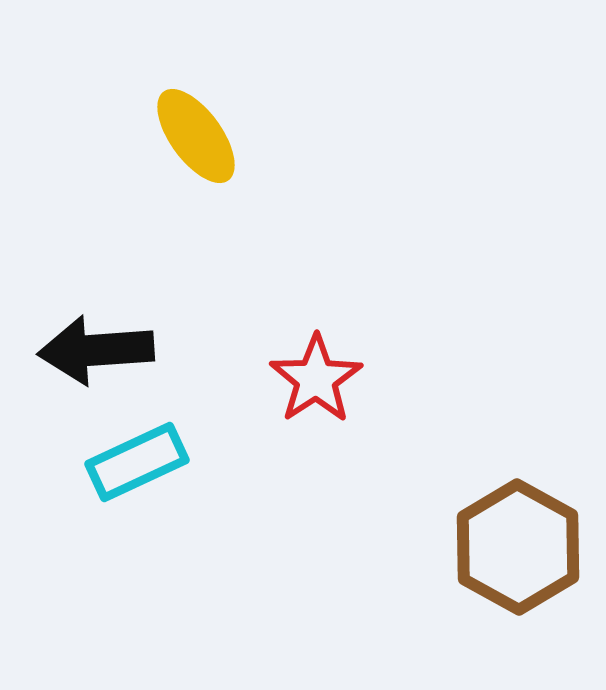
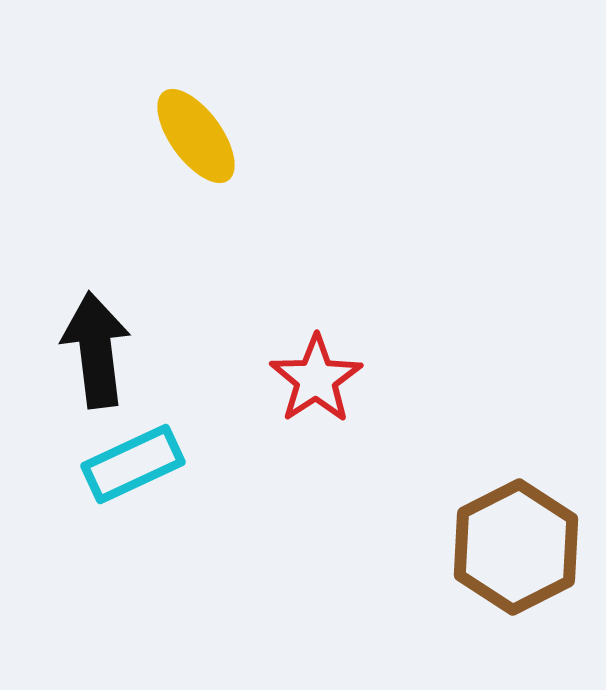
black arrow: rotated 87 degrees clockwise
cyan rectangle: moved 4 px left, 2 px down
brown hexagon: moved 2 px left; rotated 4 degrees clockwise
